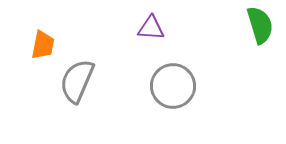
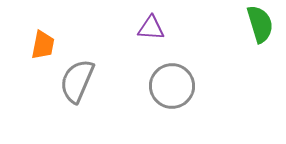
green semicircle: moved 1 px up
gray circle: moved 1 px left
